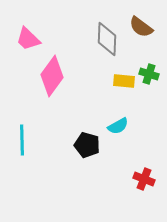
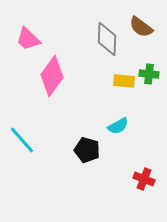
green cross: rotated 12 degrees counterclockwise
cyan line: rotated 40 degrees counterclockwise
black pentagon: moved 5 px down
